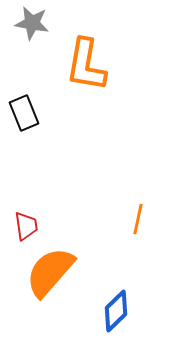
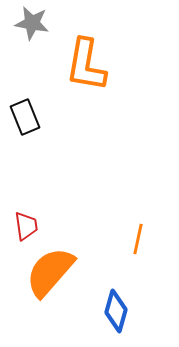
black rectangle: moved 1 px right, 4 px down
orange line: moved 20 px down
blue diamond: rotated 30 degrees counterclockwise
